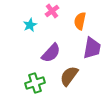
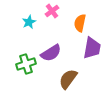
orange semicircle: moved 2 px down
cyan star: moved 1 px left, 3 px up
purple semicircle: rotated 15 degrees clockwise
brown semicircle: moved 1 px left, 3 px down
green cross: moved 9 px left, 19 px up
